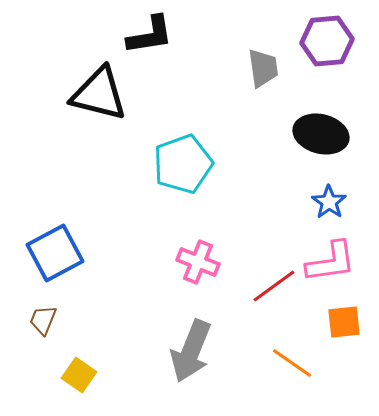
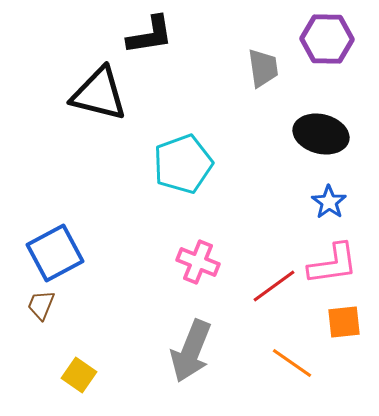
purple hexagon: moved 2 px up; rotated 6 degrees clockwise
pink L-shape: moved 2 px right, 2 px down
brown trapezoid: moved 2 px left, 15 px up
